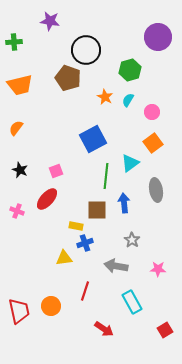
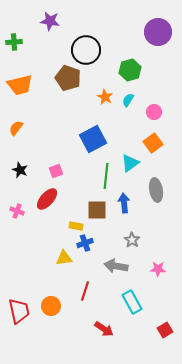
purple circle: moved 5 px up
pink circle: moved 2 px right
